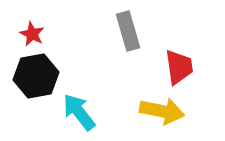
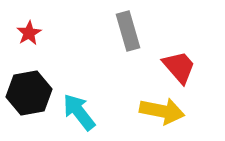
red star: moved 3 px left, 1 px up; rotated 15 degrees clockwise
red trapezoid: rotated 33 degrees counterclockwise
black hexagon: moved 7 px left, 17 px down
